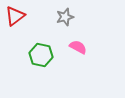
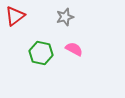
pink semicircle: moved 4 px left, 2 px down
green hexagon: moved 2 px up
